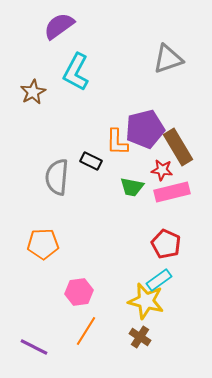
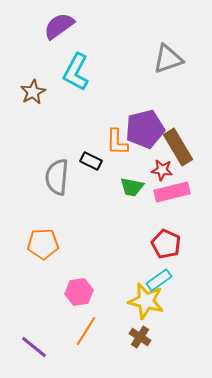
purple line: rotated 12 degrees clockwise
